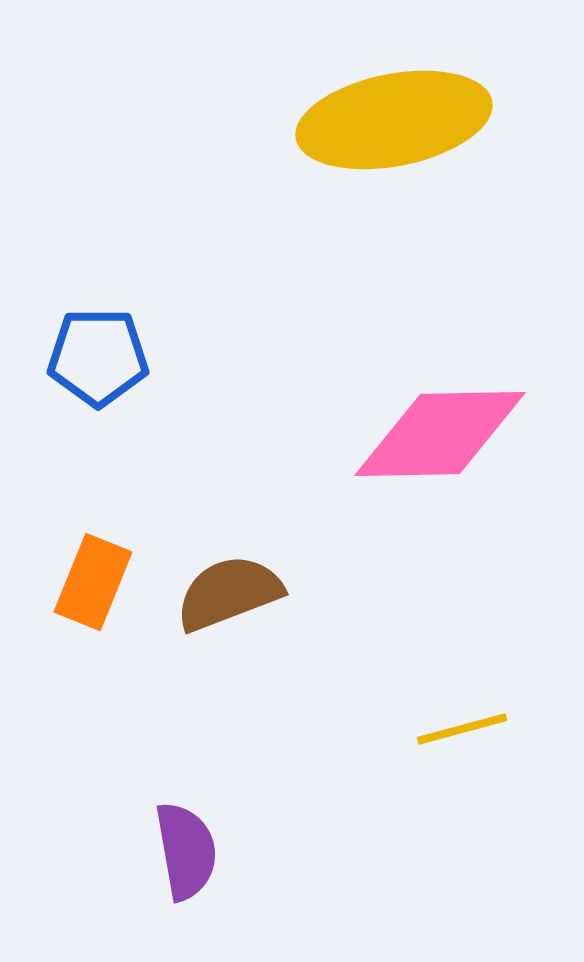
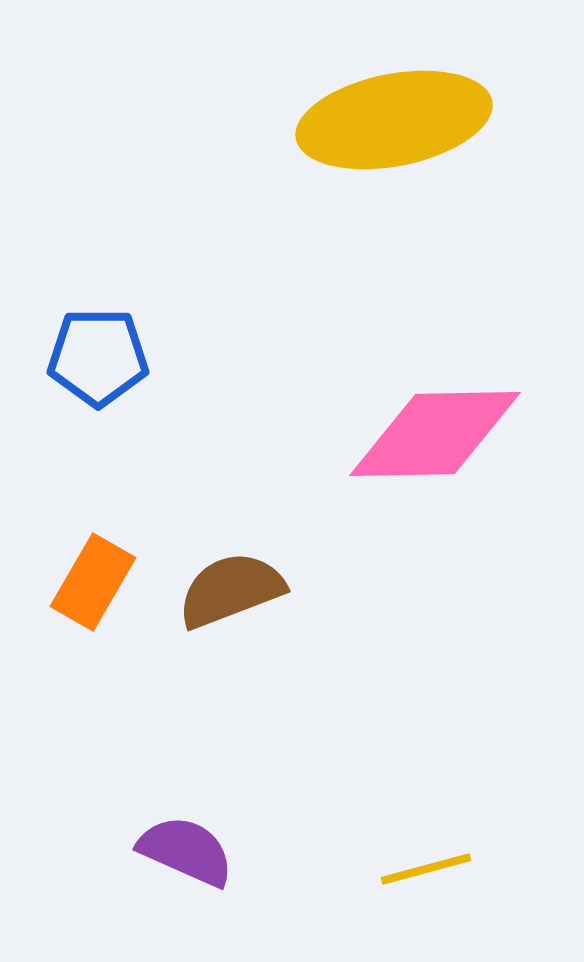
pink diamond: moved 5 px left
orange rectangle: rotated 8 degrees clockwise
brown semicircle: moved 2 px right, 3 px up
yellow line: moved 36 px left, 140 px down
purple semicircle: rotated 56 degrees counterclockwise
